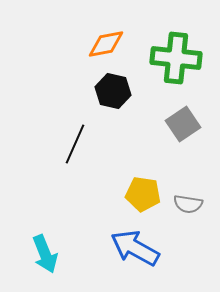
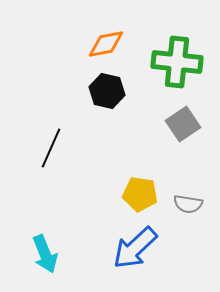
green cross: moved 1 px right, 4 px down
black hexagon: moved 6 px left
black line: moved 24 px left, 4 px down
yellow pentagon: moved 3 px left
blue arrow: rotated 72 degrees counterclockwise
